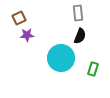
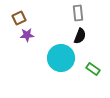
green rectangle: rotated 72 degrees counterclockwise
